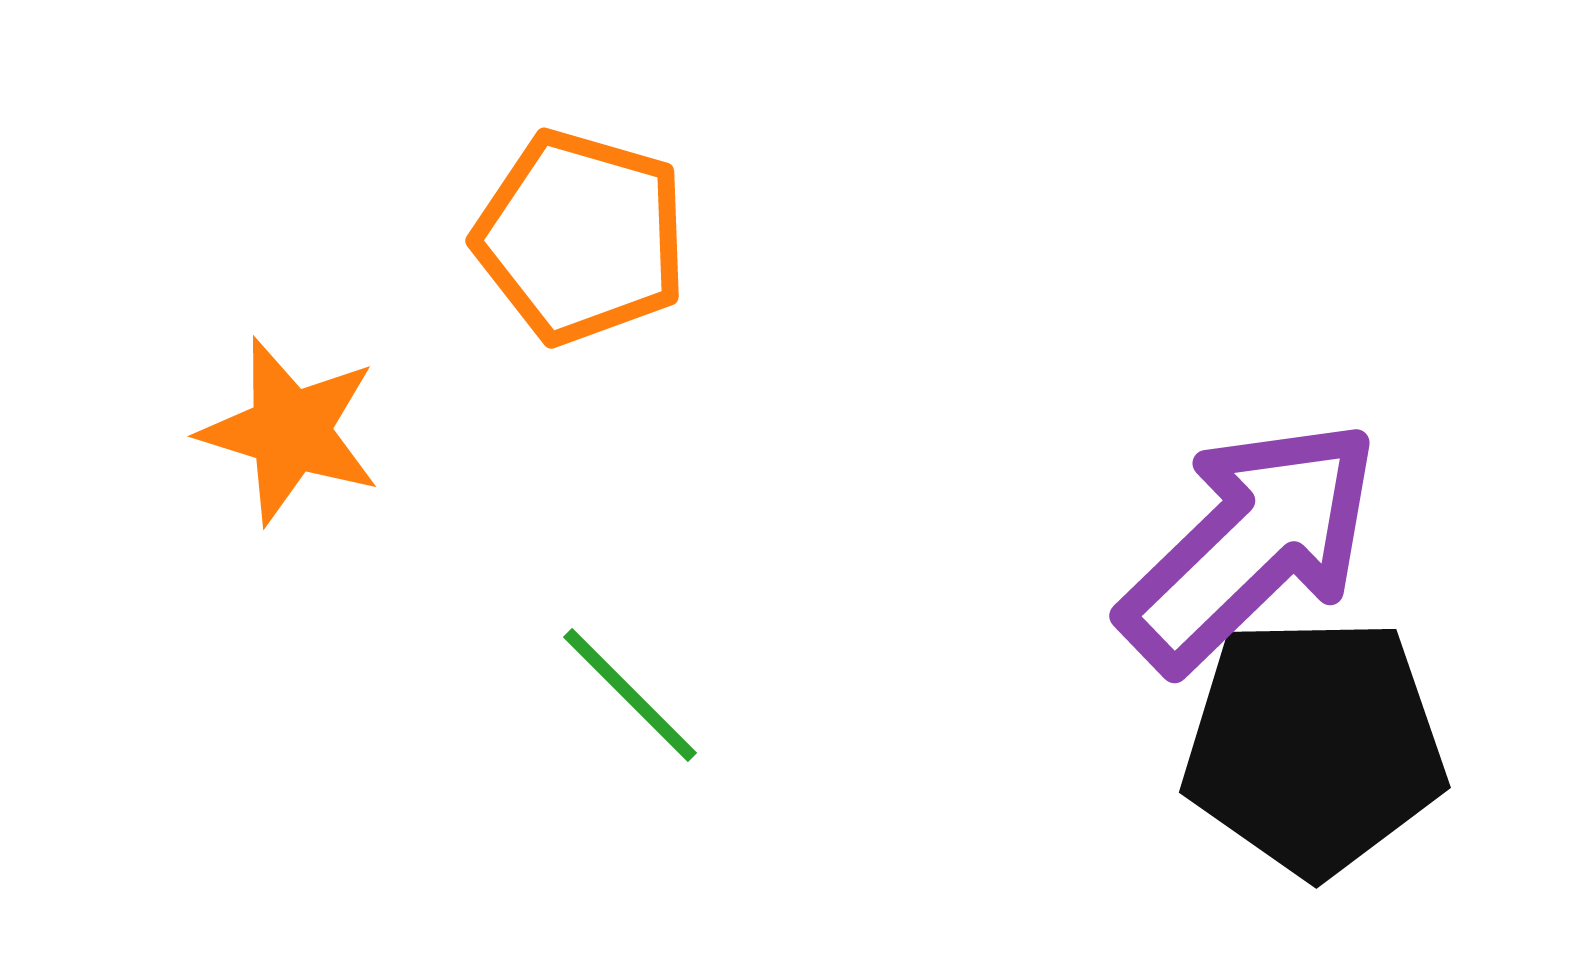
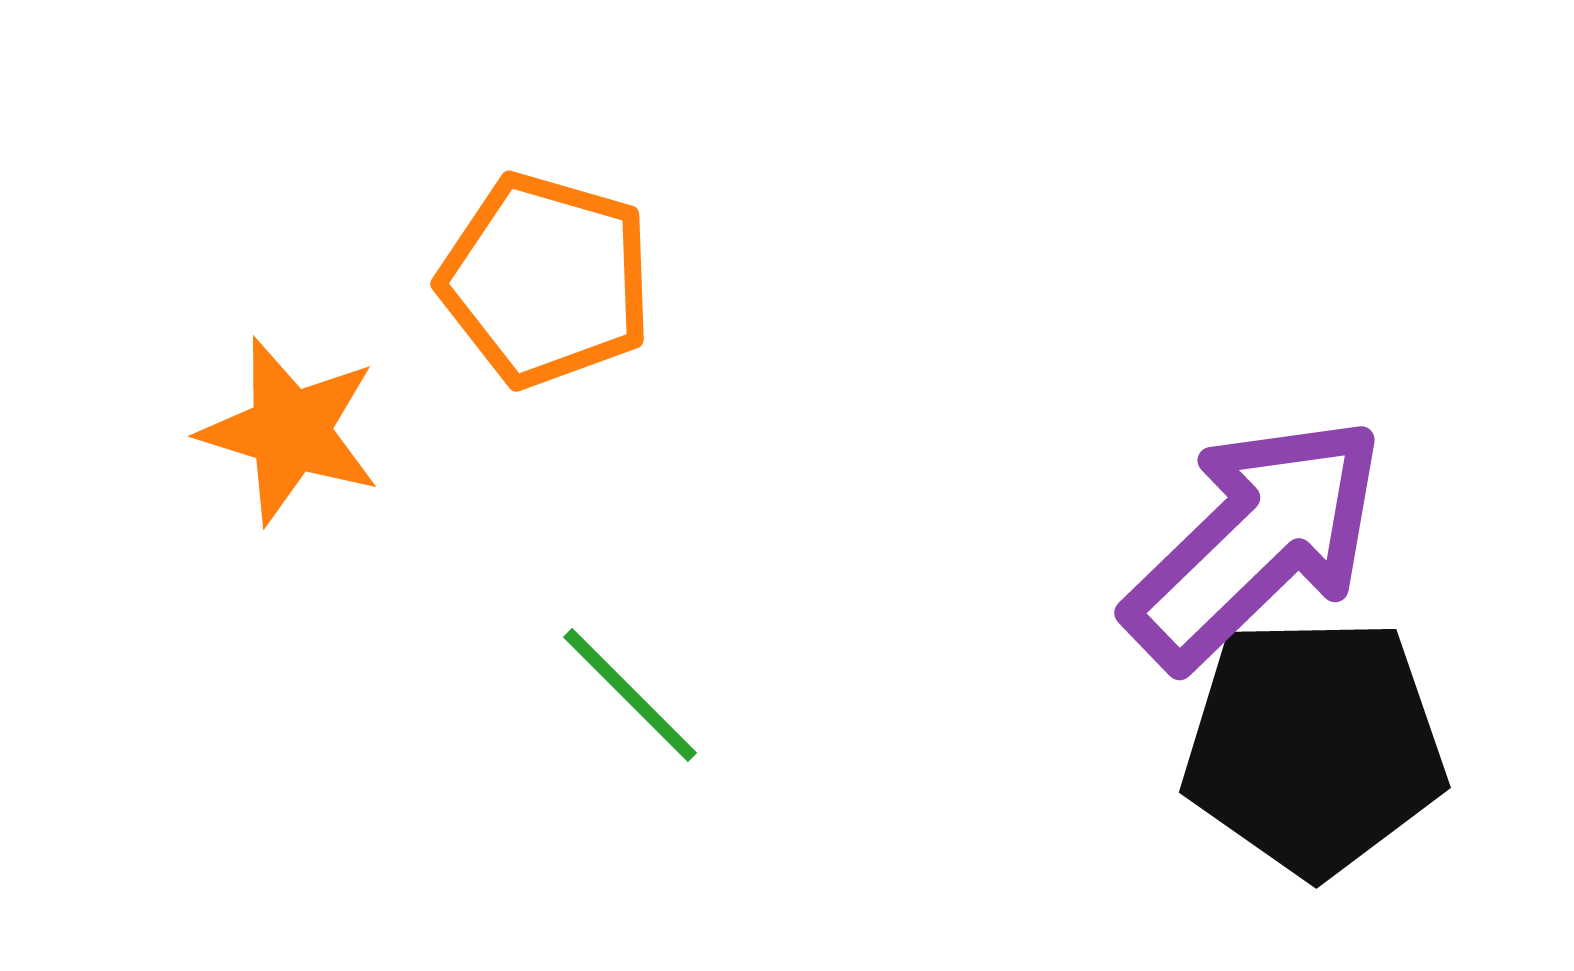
orange pentagon: moved 35 px left, 43 px down
purple arrow: moved 5 px right, 3 px up
